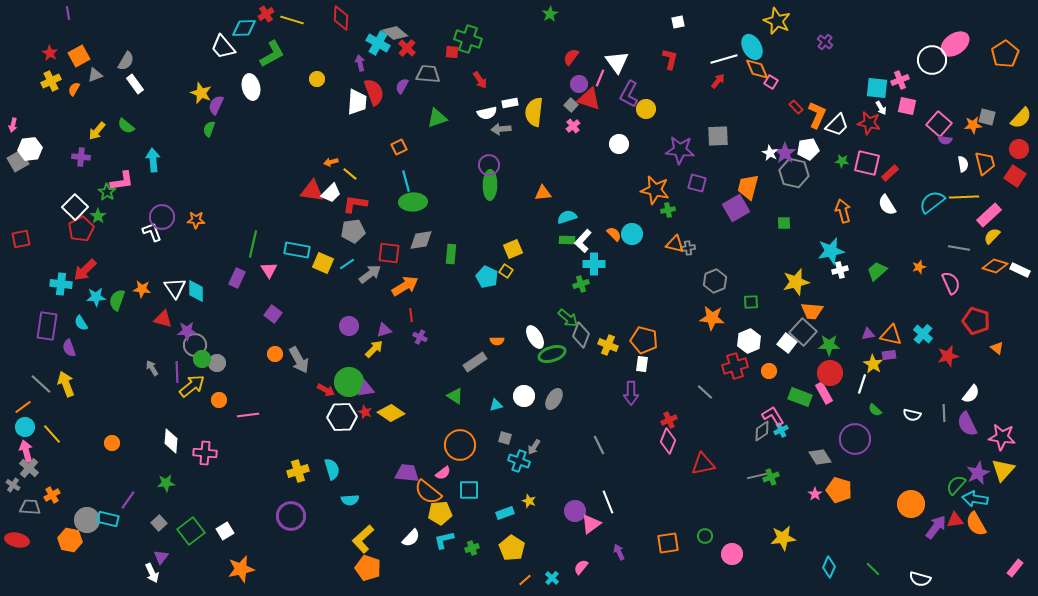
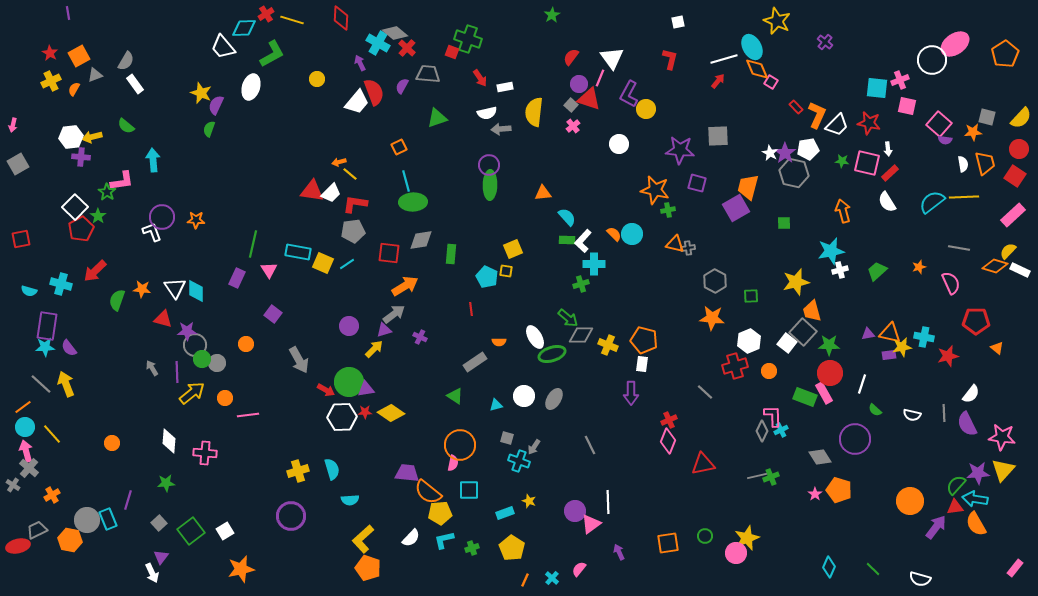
green star at (550, 14): moved 2 px right, 1 px down
red square at (452, 52): rotated 16 degrees clockwise
white triangle at (617, 62): moved 5 px left, 4 px up
purple arrow at (360, 63): rotated 14 degrees counterclockwise
red arrow at (480, 80): moved 2 px up
white ellipse at (251, 87): rotated 30 degrees clockwise
white trapezoid at (357, 102): rotated 36 degrees clockwise
white rectangle at (510, 103): moved 5 px left, 16 px up
white arrow at (881, 108): moved 7 px right, 41 px down; rotated 24 degrees clockwise
orange star at (973, 125): moved 7 px down
yellow arrow at (97, 131): moved 5 px left, 6 px down; rotated 36 degrees clockwise
white hexagon at (30, 149): moved 41 px right, 12 px up
gray square at (18, 161): moved 3 px down
orange arrow at (331, 162): moved 8 px right
white semicircle at (887, 205): moved 3 px up
pink rectangle at (989, 215): moved 24 px right
cyan semicircle at (567, 217): rotated 66 degrees clockwise
yellow semicircle at (992, 236): moved 16 px right, 15 px down
cyan rectangle at (297, 250): moved 1 px right, 2 px down
red arrow at (85, 270): moved 10 px right, 1 px down
yellow square at (506, 271): rotated 24 degrees counterclockwise
gray arrow at (370, 274): moved 24 px right, 40 px down
gray hexagon at (715, 281): rotated 10 degrees counterclockwise
cyan cross at (61, 284): rotated 10 degrees clockwise
cyan star at (96, 297): moved 51 px left, 50 px down
green square at (751, 302): moved 6 px up
orange trapezoid at (812, 311): rotated 70 degrees clockwise
red line at (411, 315): moved 60 px right, 6 px up
red pentagon at (976, 321): rotated 16 degrees counterclockwise
cyan semicircle at (81, 323): moved 52 px left, 32 px up; rotated 42 degrees counterclockwise
cyan cross at (923, 334): moved 1 px right, 3 px down; rotated 30 degrees counterclockwise
gray diamond at (581, 335): rotated 70 degrees clockwise
orange triangle at (891, 335): moved 1 px left, 2 px up
orange semicircle at (497, 341): moved 2 px right, 1 px down
purple semicircle at (69, 348): rotated 18 degrees counterclockwise
orange circle at (275, 354): moved 29 px left, 10 px up
yellow star at (873, 364): moved 29 px right, 17 px up; rotated 30 degrees clockwise
yellow arrow at (192, 386): moved 7 px down
green rectangle at (800, 397): moved 5 px right
orange circle at (219, 400): moved 6 px right, 2 px up
red star at (365, 412): rotated 24 degrees counterclockwise
pink L-shape at (773, 416): rotated 30 degrees clockwise
gray diamond at (762, 431): rotated 30 degrees counterclockwise
gray square at (505, 438): moved 2 px right
white diamond at (171, 441): moved 2 px left
gray line at (599, 445): moved 9 px left
pink semicircle at (443, 473): moved 10 px right, 10 px up; rotated 42 degrees counterclockwise
purple star at (978, 473): rotated 20 degrees clockwise
purple line at (128, 500): rotated 18 degrees counterclockwise
white line at (608, 502): rotated 20 degrees clockwise
orange circle at (911, 504): moved 1 px left, 3 px up
gray trapezoid at (30, 507): moved 7 px right, 23 px down; rotated 30 degrees counterclockwise
cyan rectangle at (108, 519): rotated 55 degrees clockwise
red triangle at (955, 520): moved 13 px up
yellow star at (783, 538): moved 36 px left; rotated 15 degrees counterclockwise
red ellipse at (17, 540): moved 1 px right, 6 px down; rotated 25 degrees counterclockwise
pink circle at (732, 554): moved 4 px right, 1 px up
pink semicircle at (581, 567): moved 2 px left, 2 px down
orange line at (525, 580): rotated 24 degrees counterclockwise
